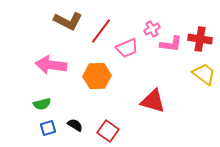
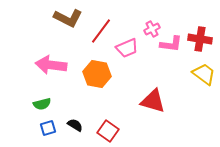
brown L-shape: moved 3 px up
orange hexagon: moved 2 px up; rotated 12 degrees clockwise
